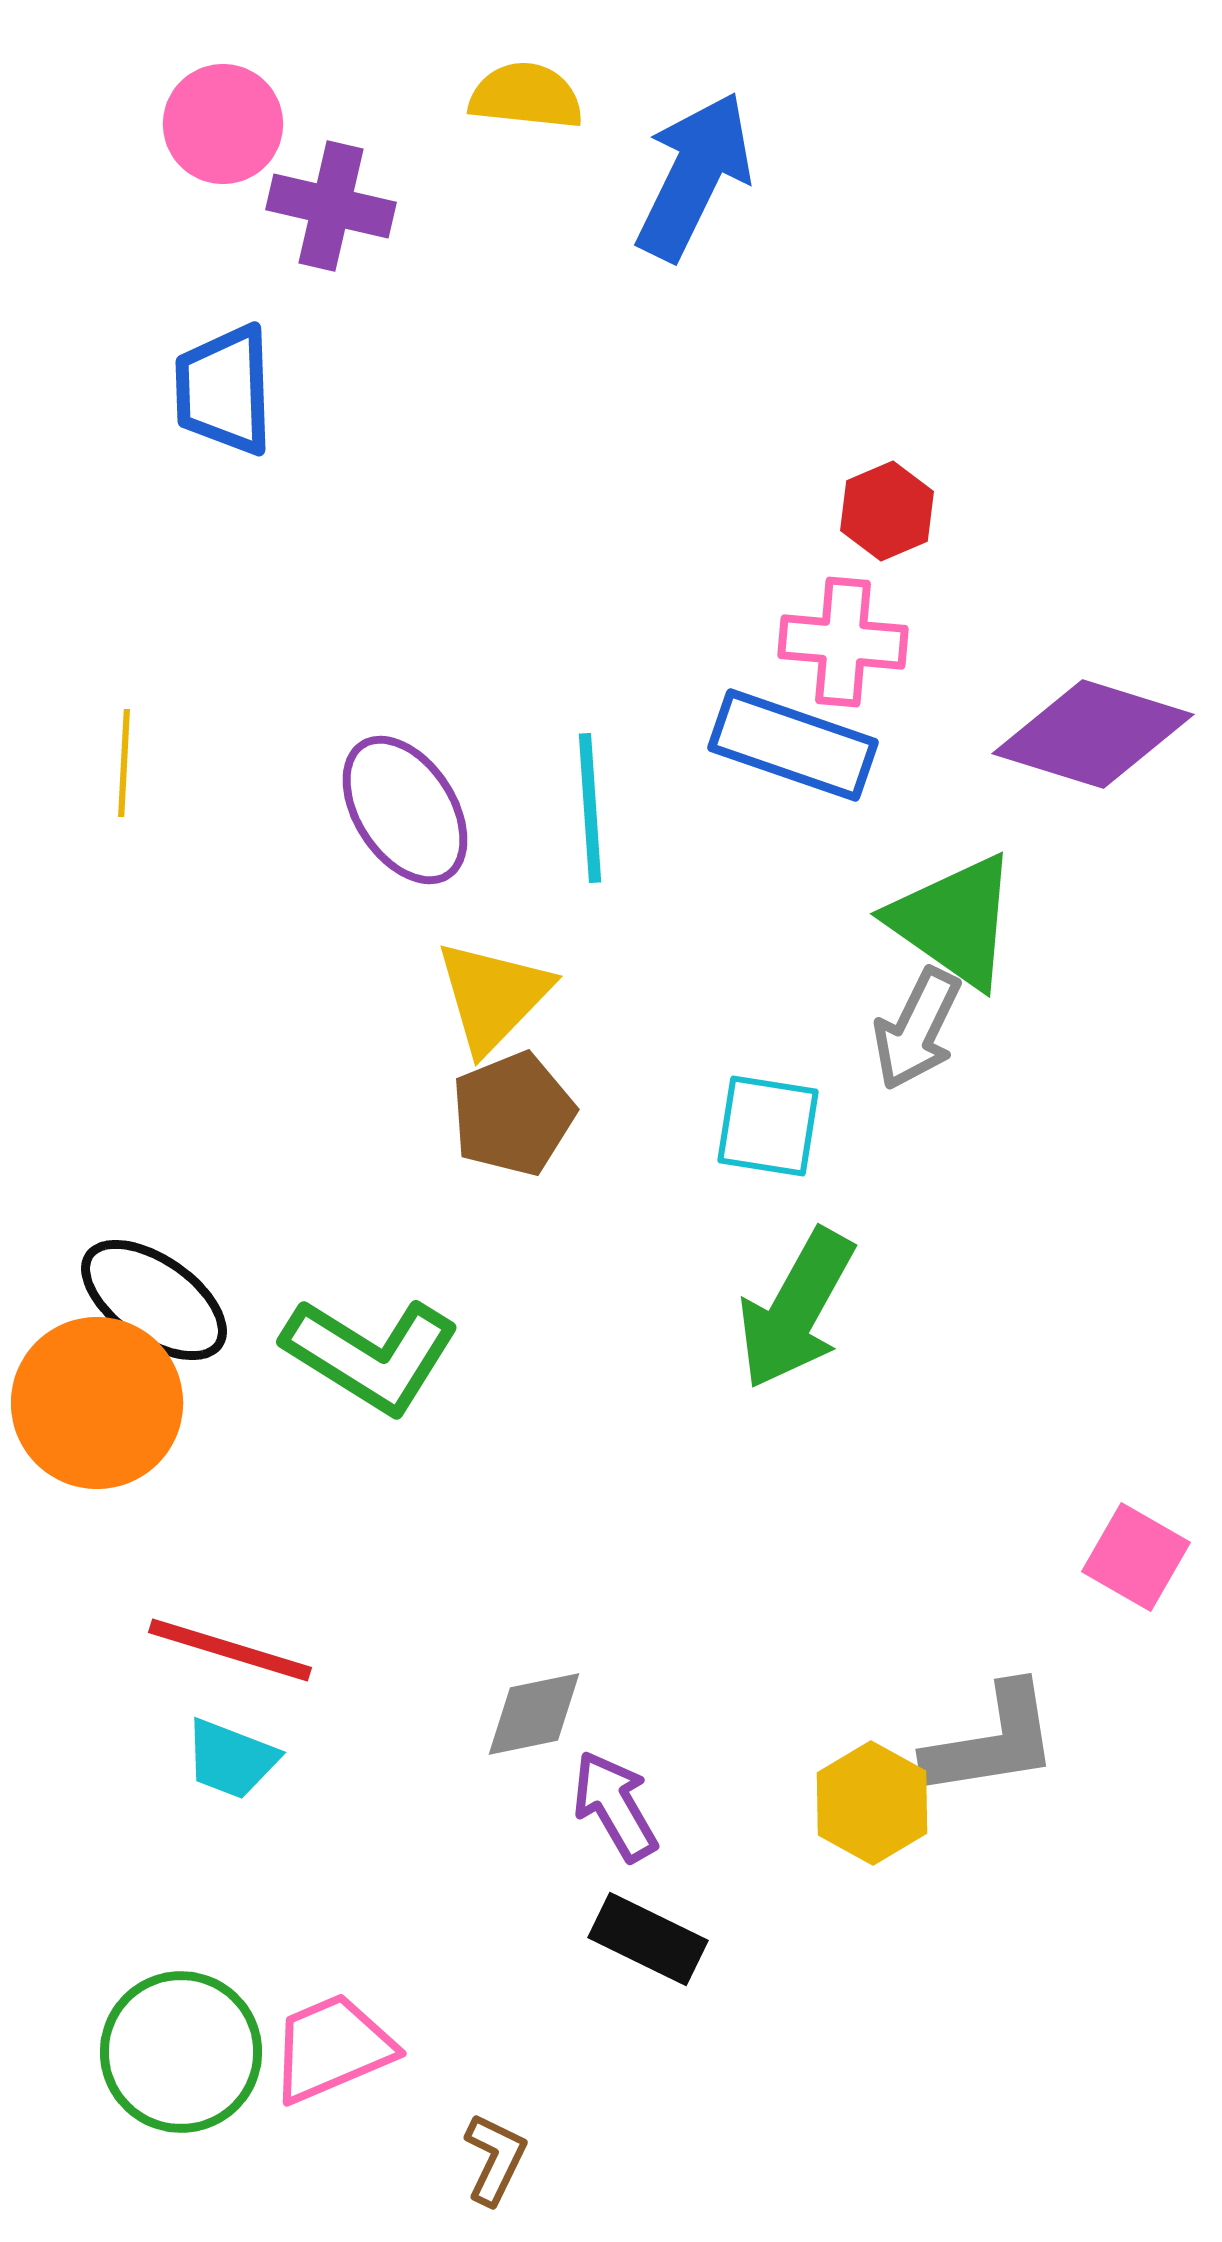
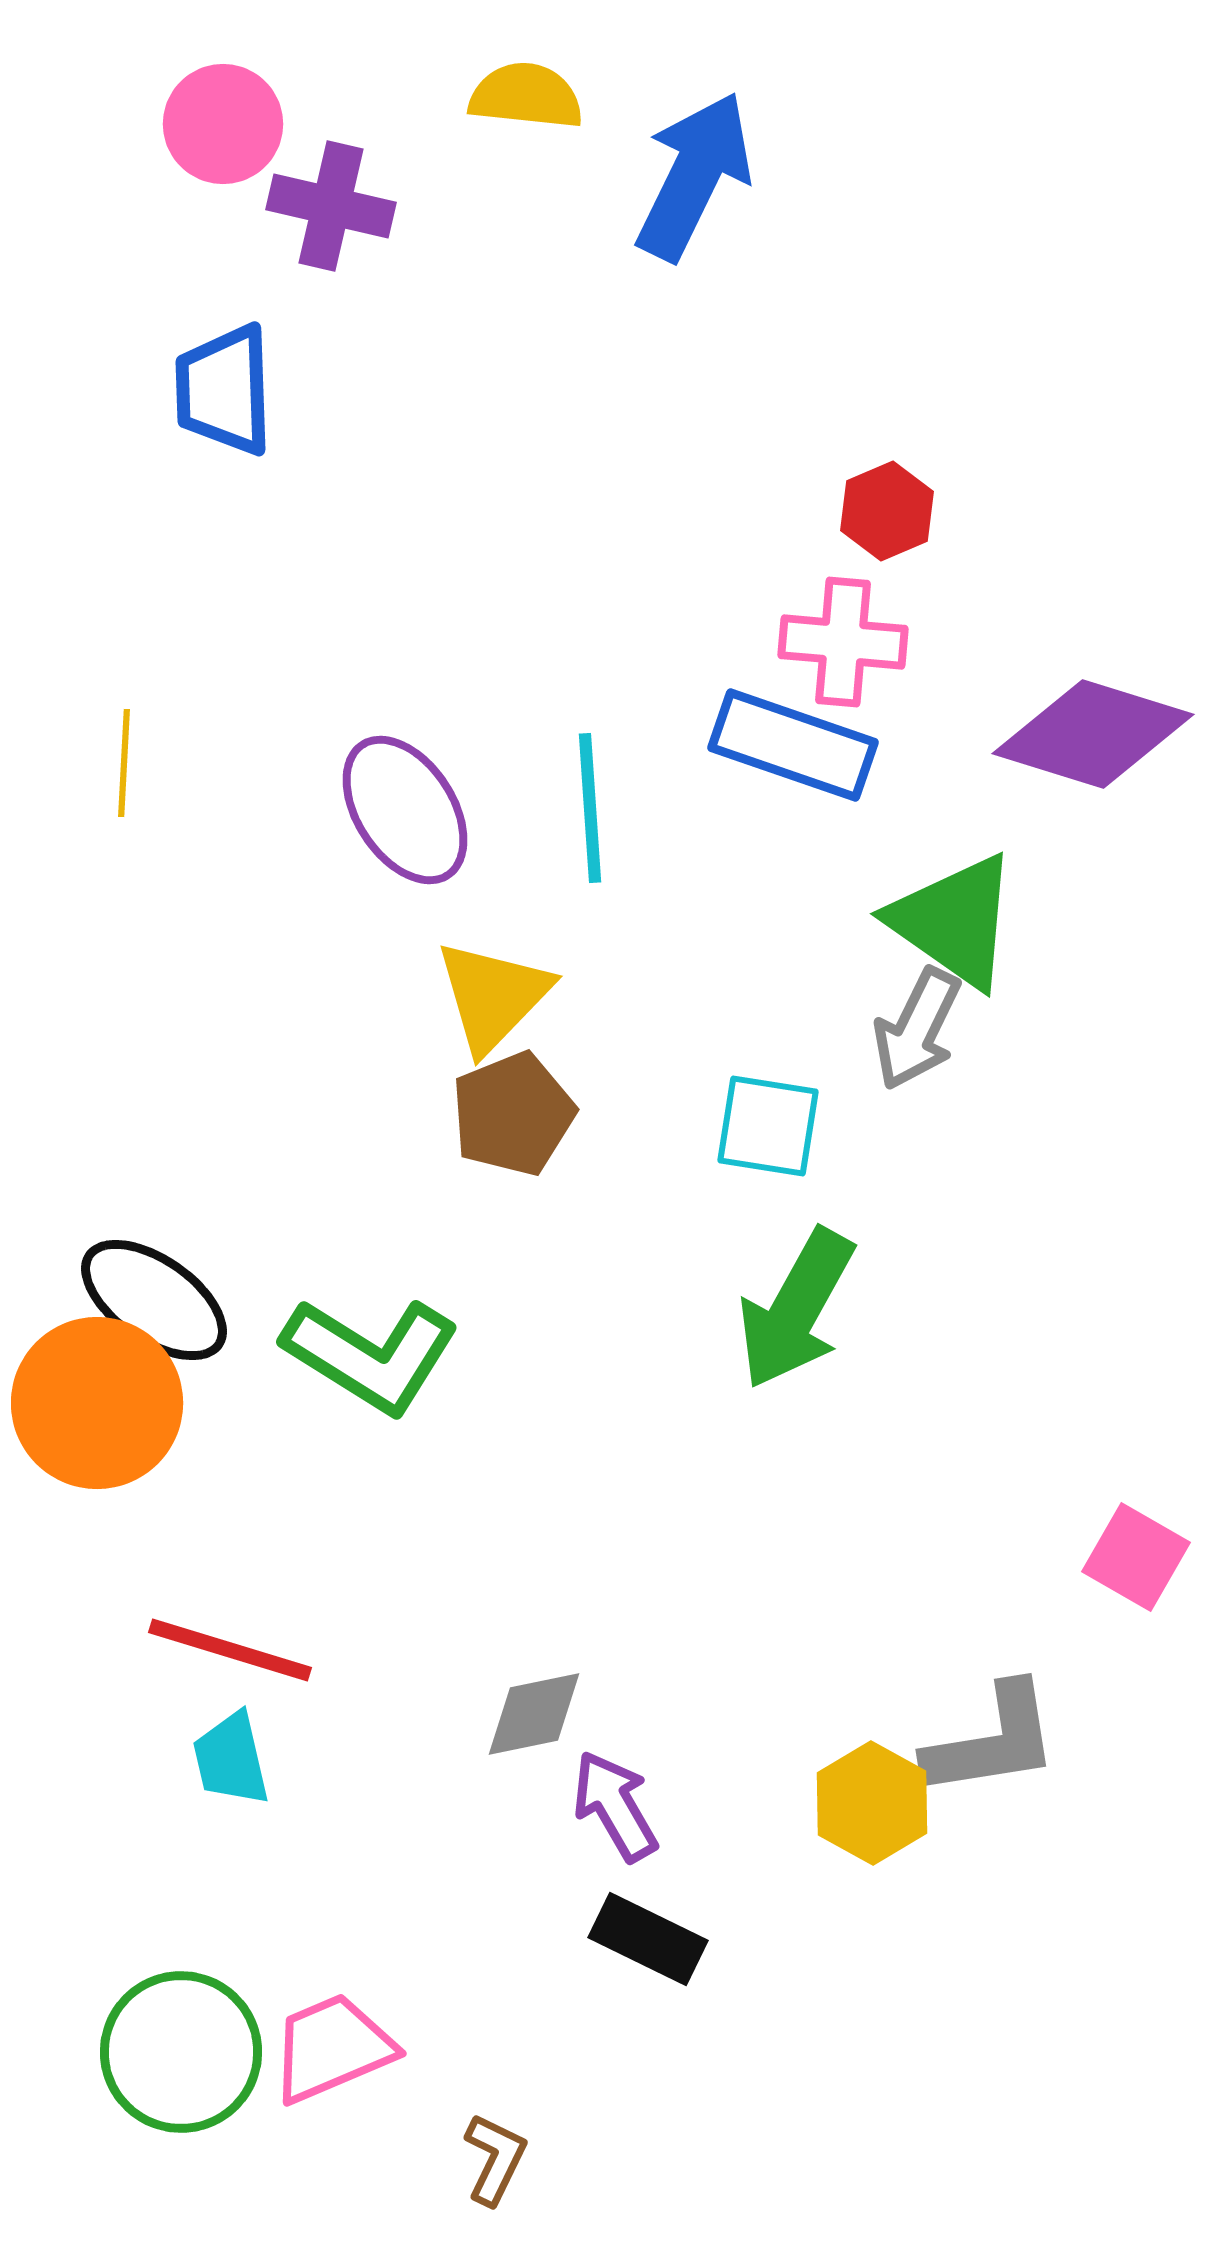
cyan trapezoid: rotated 56 degrees clockwise
